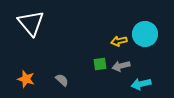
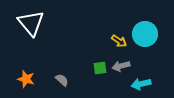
yellow arrow: rotated 133 degrees counterclockwise
green square: moved 4 px down
